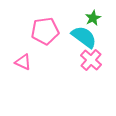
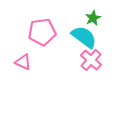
pink pentagon: moved 3 px left, 1 px down
